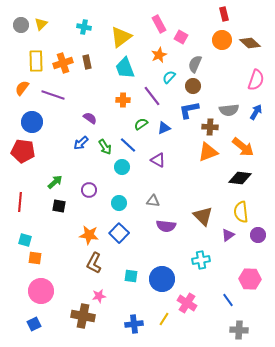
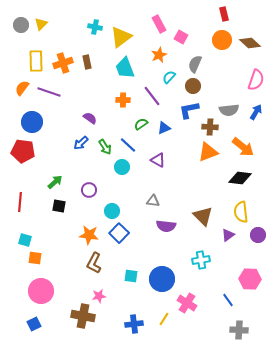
cyan cross at (84, 27): moved 11 px right
purple line at (53, 95): moved 4 px left, 3 px up
cyan circle at (119, 203): moved 7 px left, 8 px down
